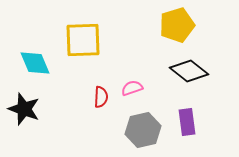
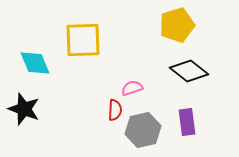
red semicircle: moved 14 px right, 13 px down
